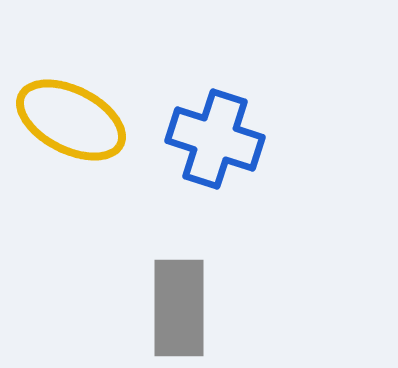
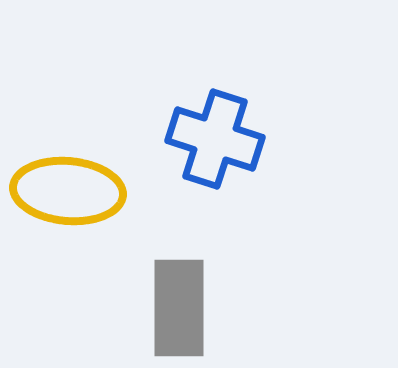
yellow ellipse: moved 3 px left, 71 px down; rotated 22 degrees counterclockwise
